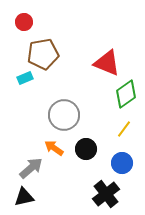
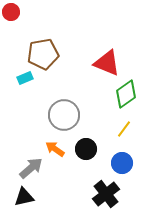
red circle: moved 13 px left, 10 px up
orange arrow: moved 1 px right, 1 px down
